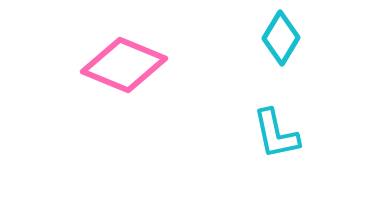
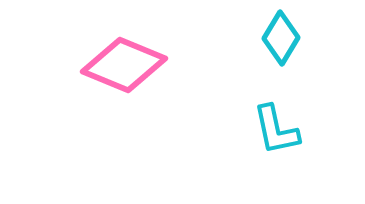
cyan L-shape: moved 4 px up
